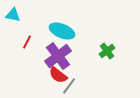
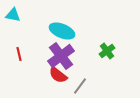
red line: moved 8 px left, 12 px down; rotated 40 degrees counterclockwise
purple cross: moved 3 px right
gray line: moved 11 px right
